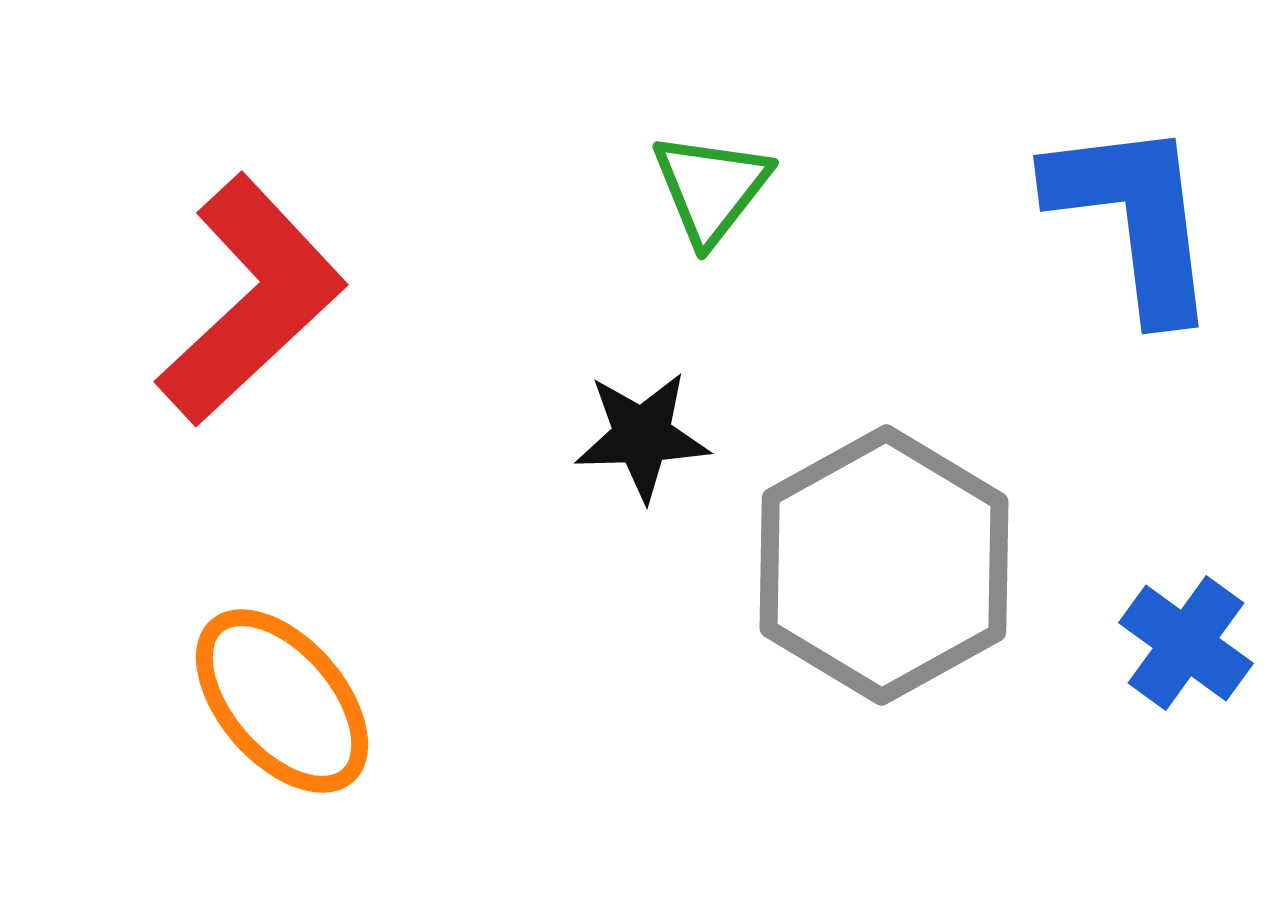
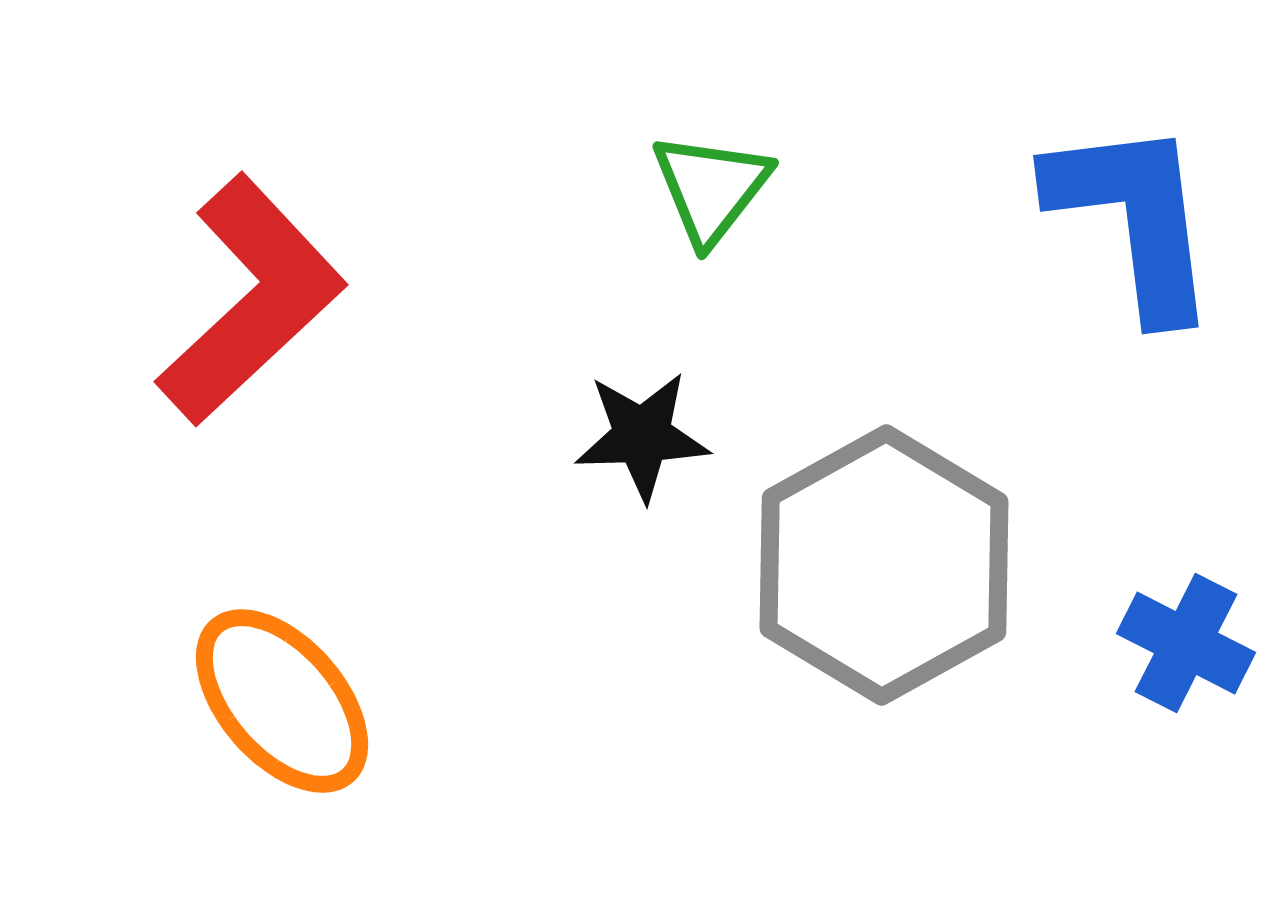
blue cross: rotated 9 degrees counterclockwise
